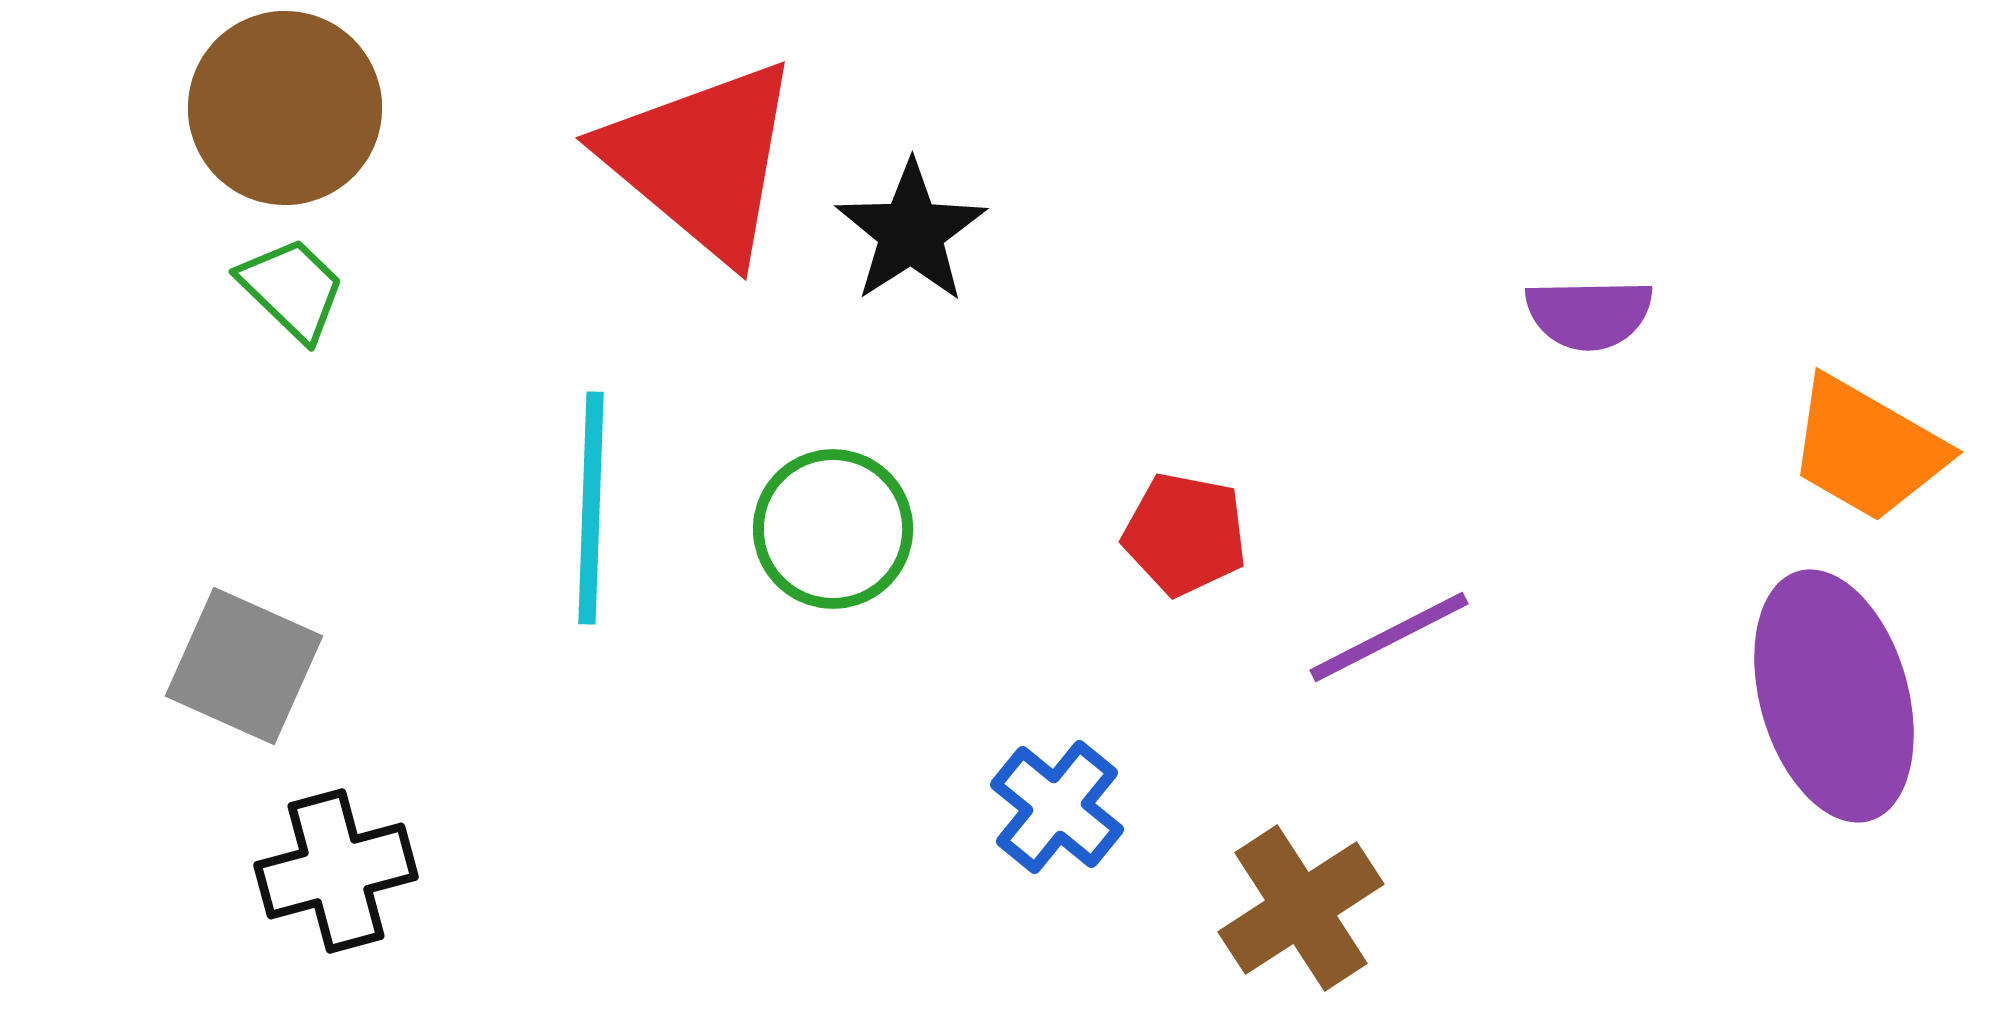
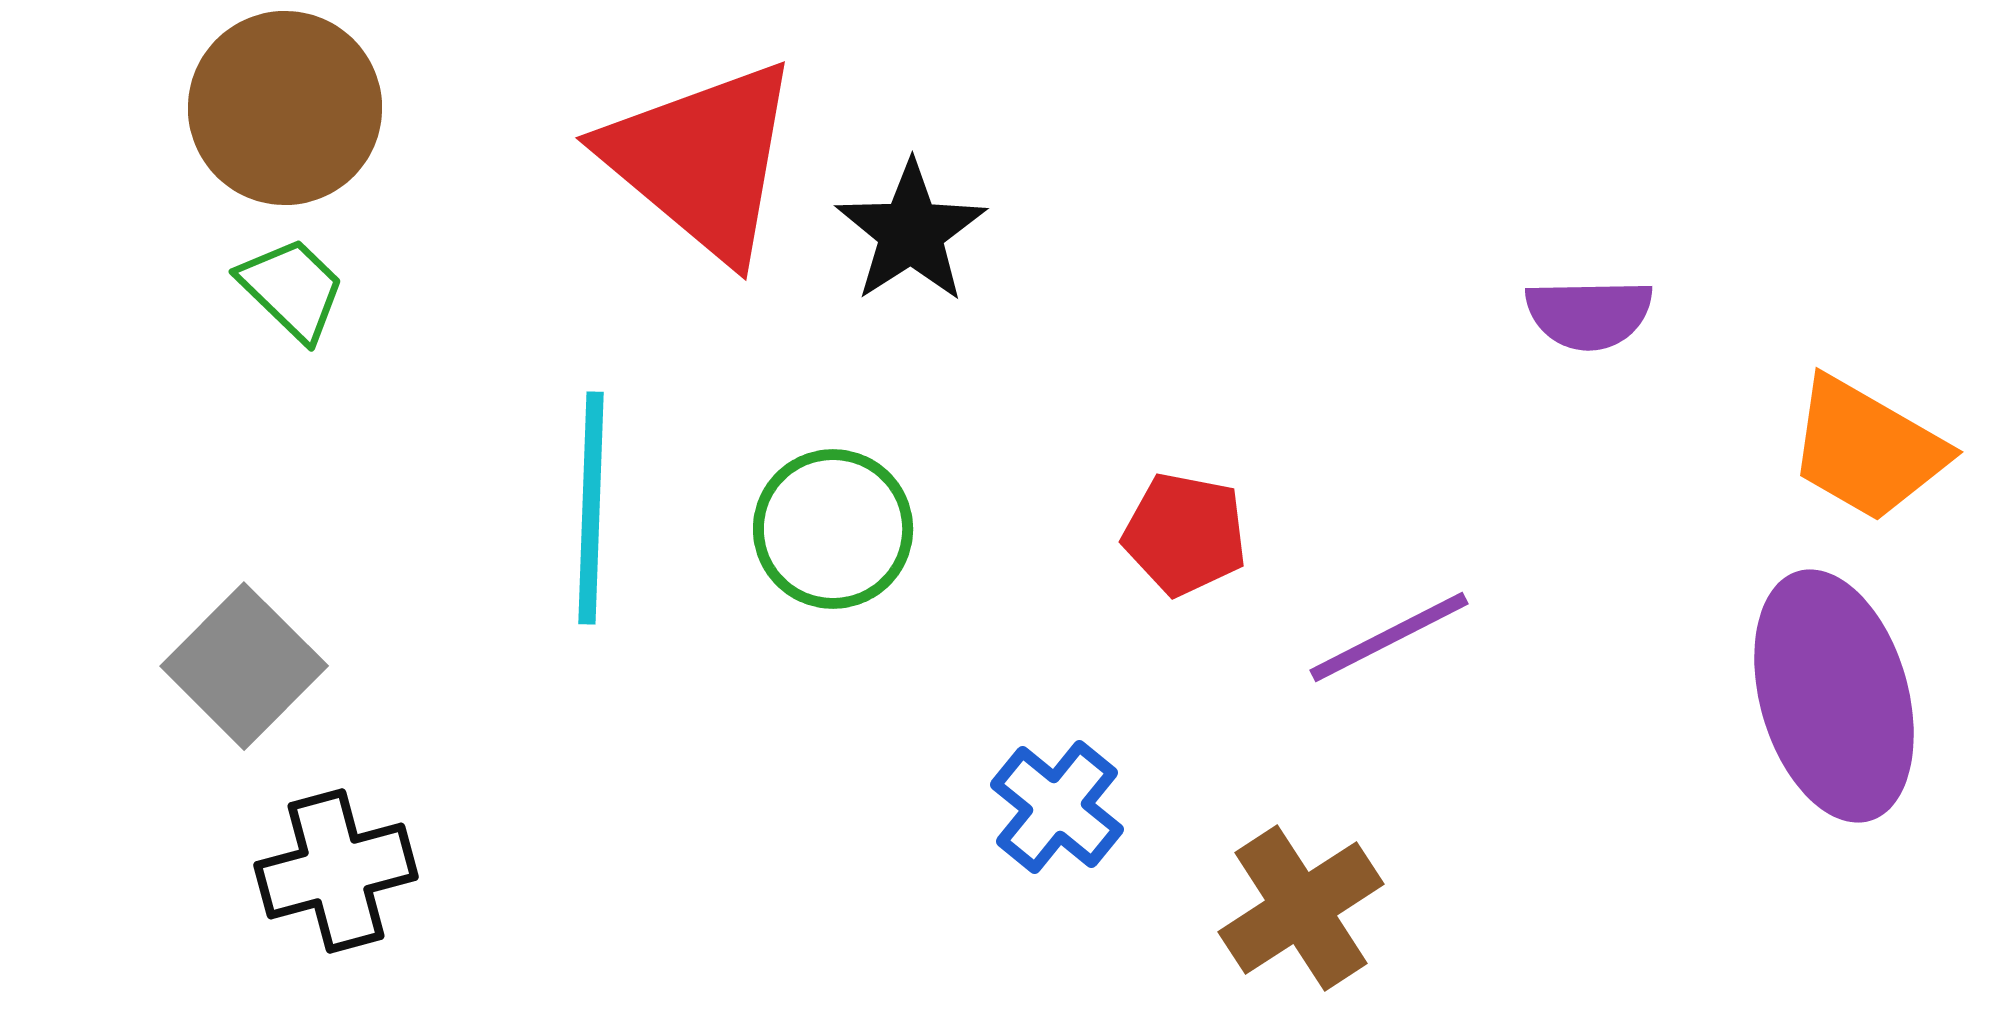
gray square: rotated 21 degrees clockwise
